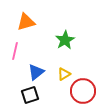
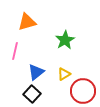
orange triangle: moved 1 px right
black square: moved 2 px right, 1 px up; rotated 30 degrees counterclockwise
